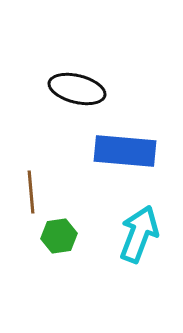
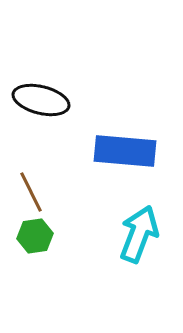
black ellipse: moved 36 px left, 11 px down
brown line: rotated 21 degrees counterclockwise
green hexagon: moved 24 px left
